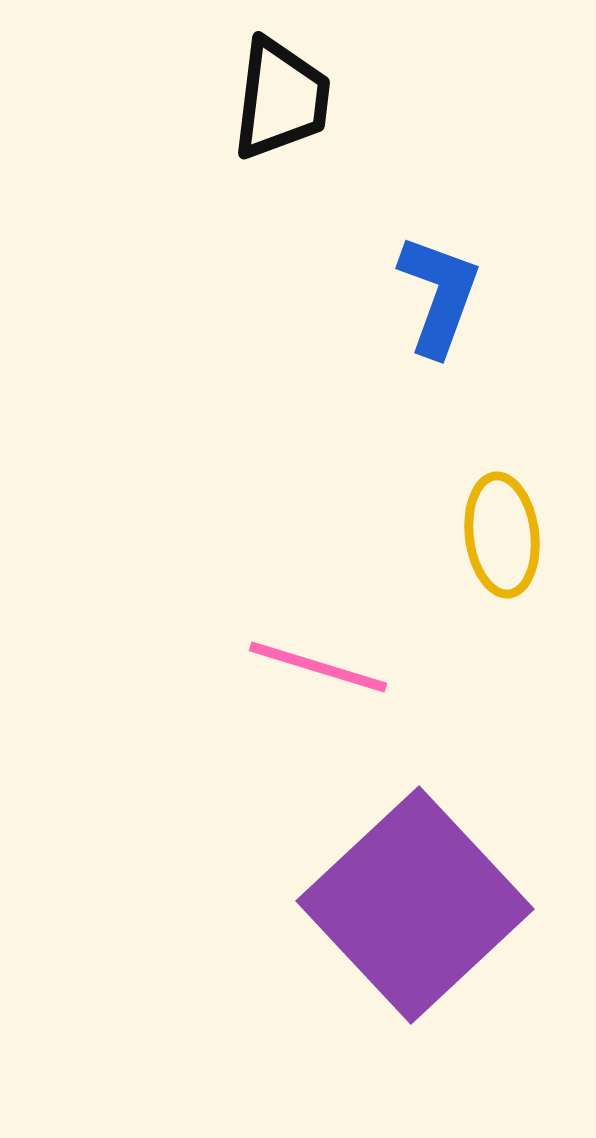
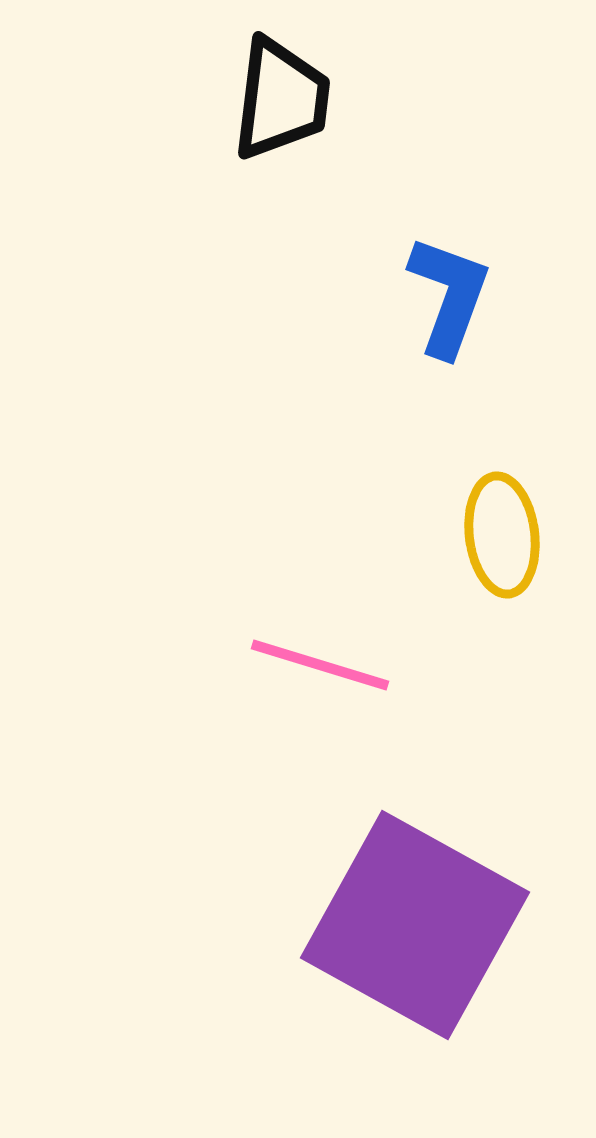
blue L-shape: moved 10 px right, 1 px down
pink line: moved 2 px right, 2 px up
purple square: moved 20 px down; rotated 18 degrees counterclockwise
